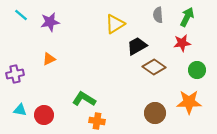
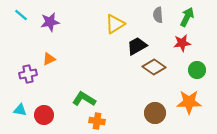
purple cross: moved 13 px right
